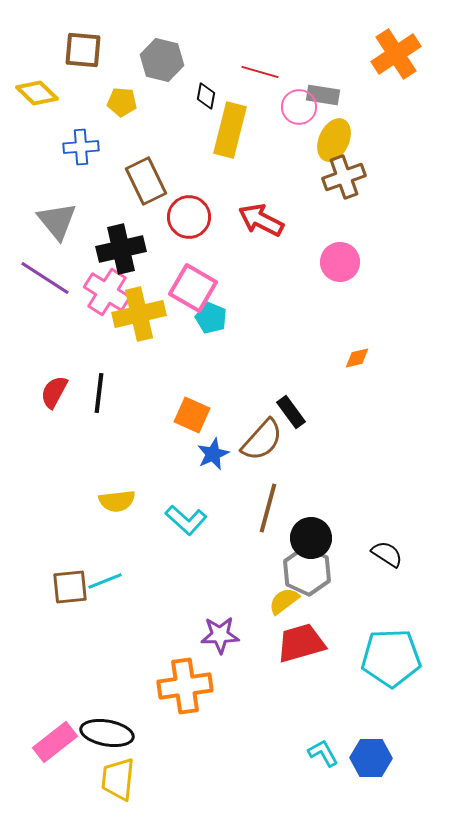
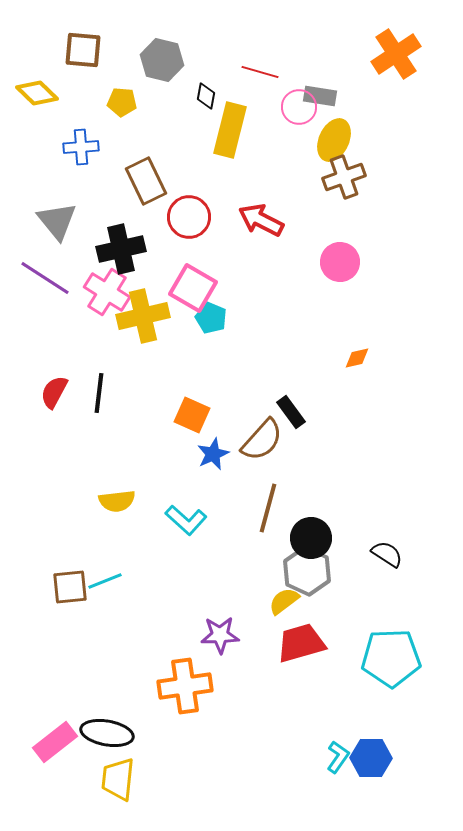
gray rectangle at (323, 95): moved 3 px left, 1 px down
yellow cross at (139, 314): moved 4 px right, 2 px down
cyan L-shape at (323, 753): moved 15 px right, 4 px down; rotated 64 degrees clockwise
